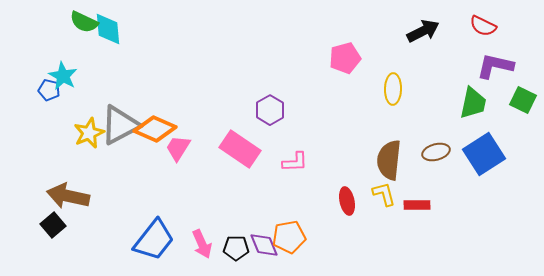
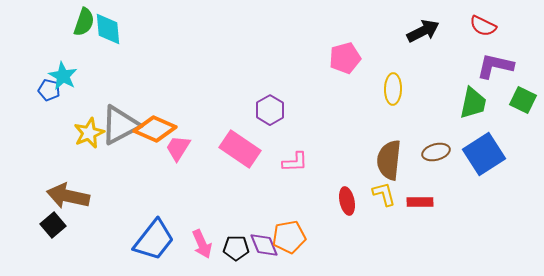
green semicircle: rotated 96 degrees counterclockwise
red rectangle: moved 3 px right, 3 px up
